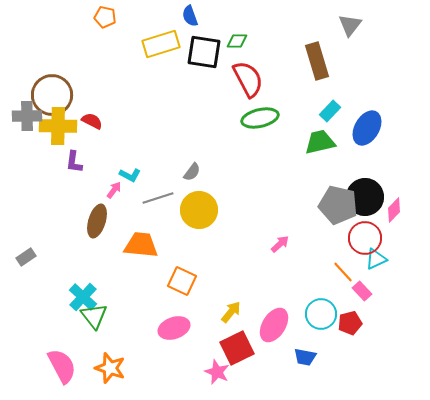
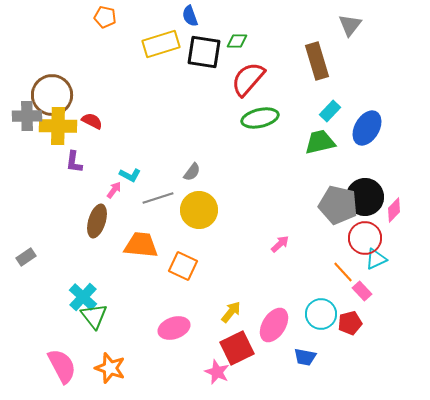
red semicircle at (248, 79): rotated 111 degrees counterclockwise
orange square at (182, 281): moved 1 px right, 15 px up
